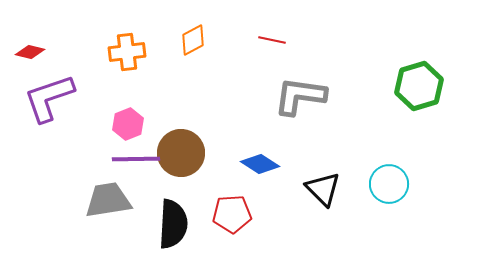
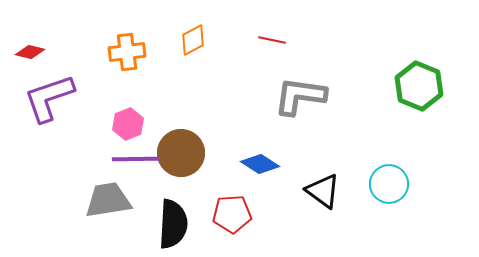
green hexagon: rotated 21 degrees counterclockwise
black triangle: moved 2 px down; rotated 9 degrees counterclockwise
